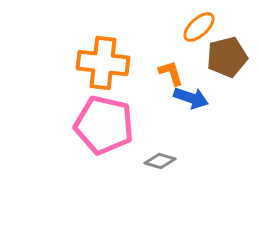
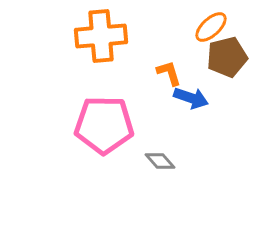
orange ellipse: moved 12 px right
orange cross: moved 2 px left, 27 px up; rotated 12 degrees counterclockwise
orange L-shape: moved 2 px left
pink pentagon: rotated 12 degrees counterclockwise
gray diamond: rotated 32 degrees clockwise
